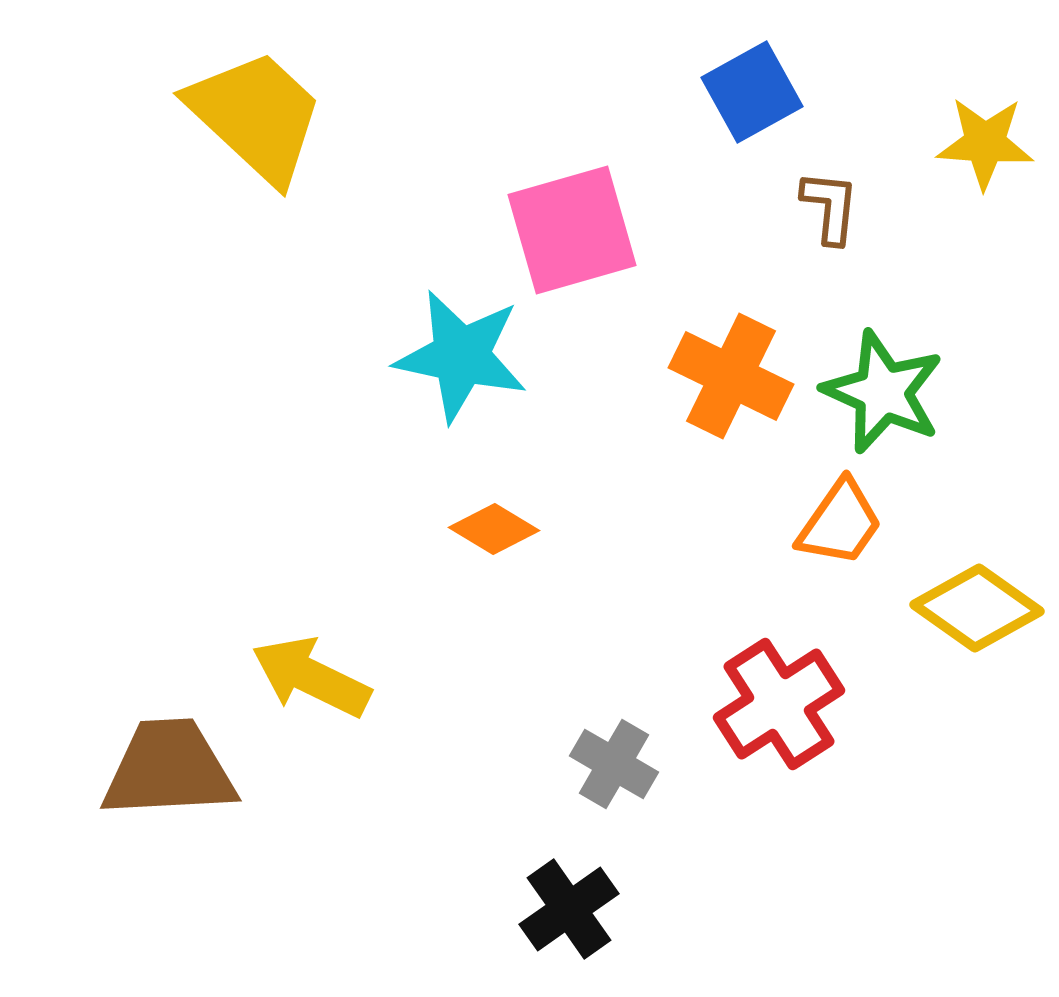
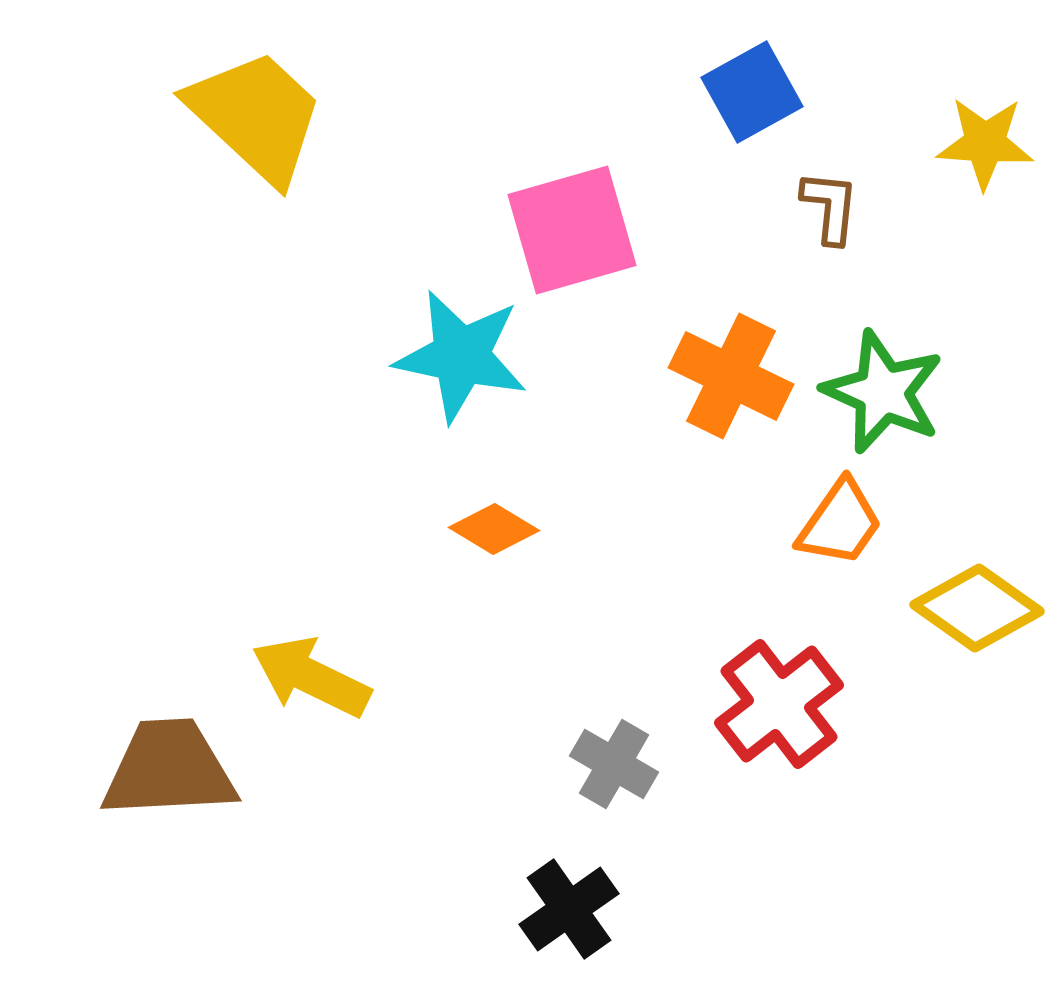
red cross: rotated 5 degrees counterclockwise
